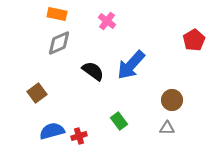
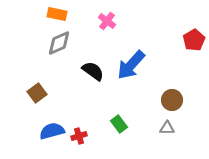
green rectangle: moved 3 px down
